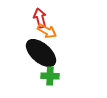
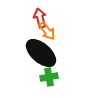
orange arrow: rotated 24 degrees clockwise
green cross: moved 1 px left, 1 px down; rotated 12 degrees counterclockwise
